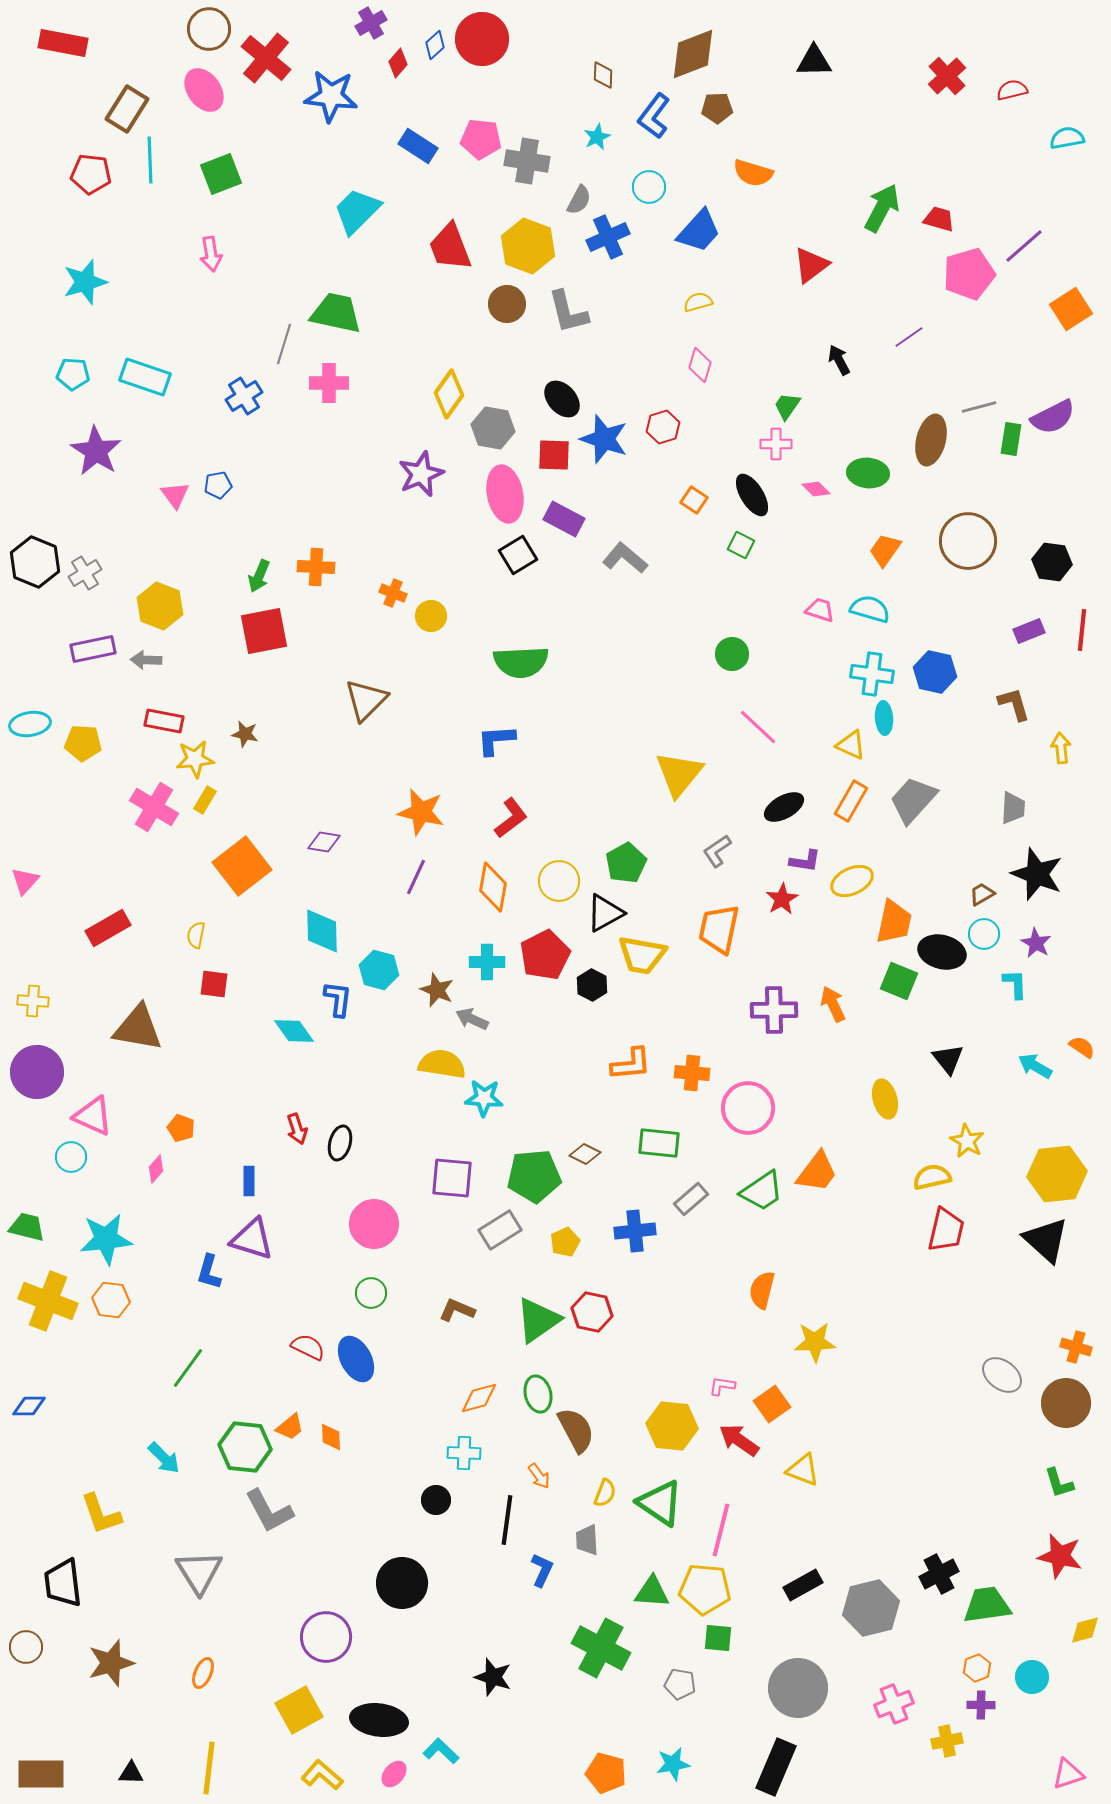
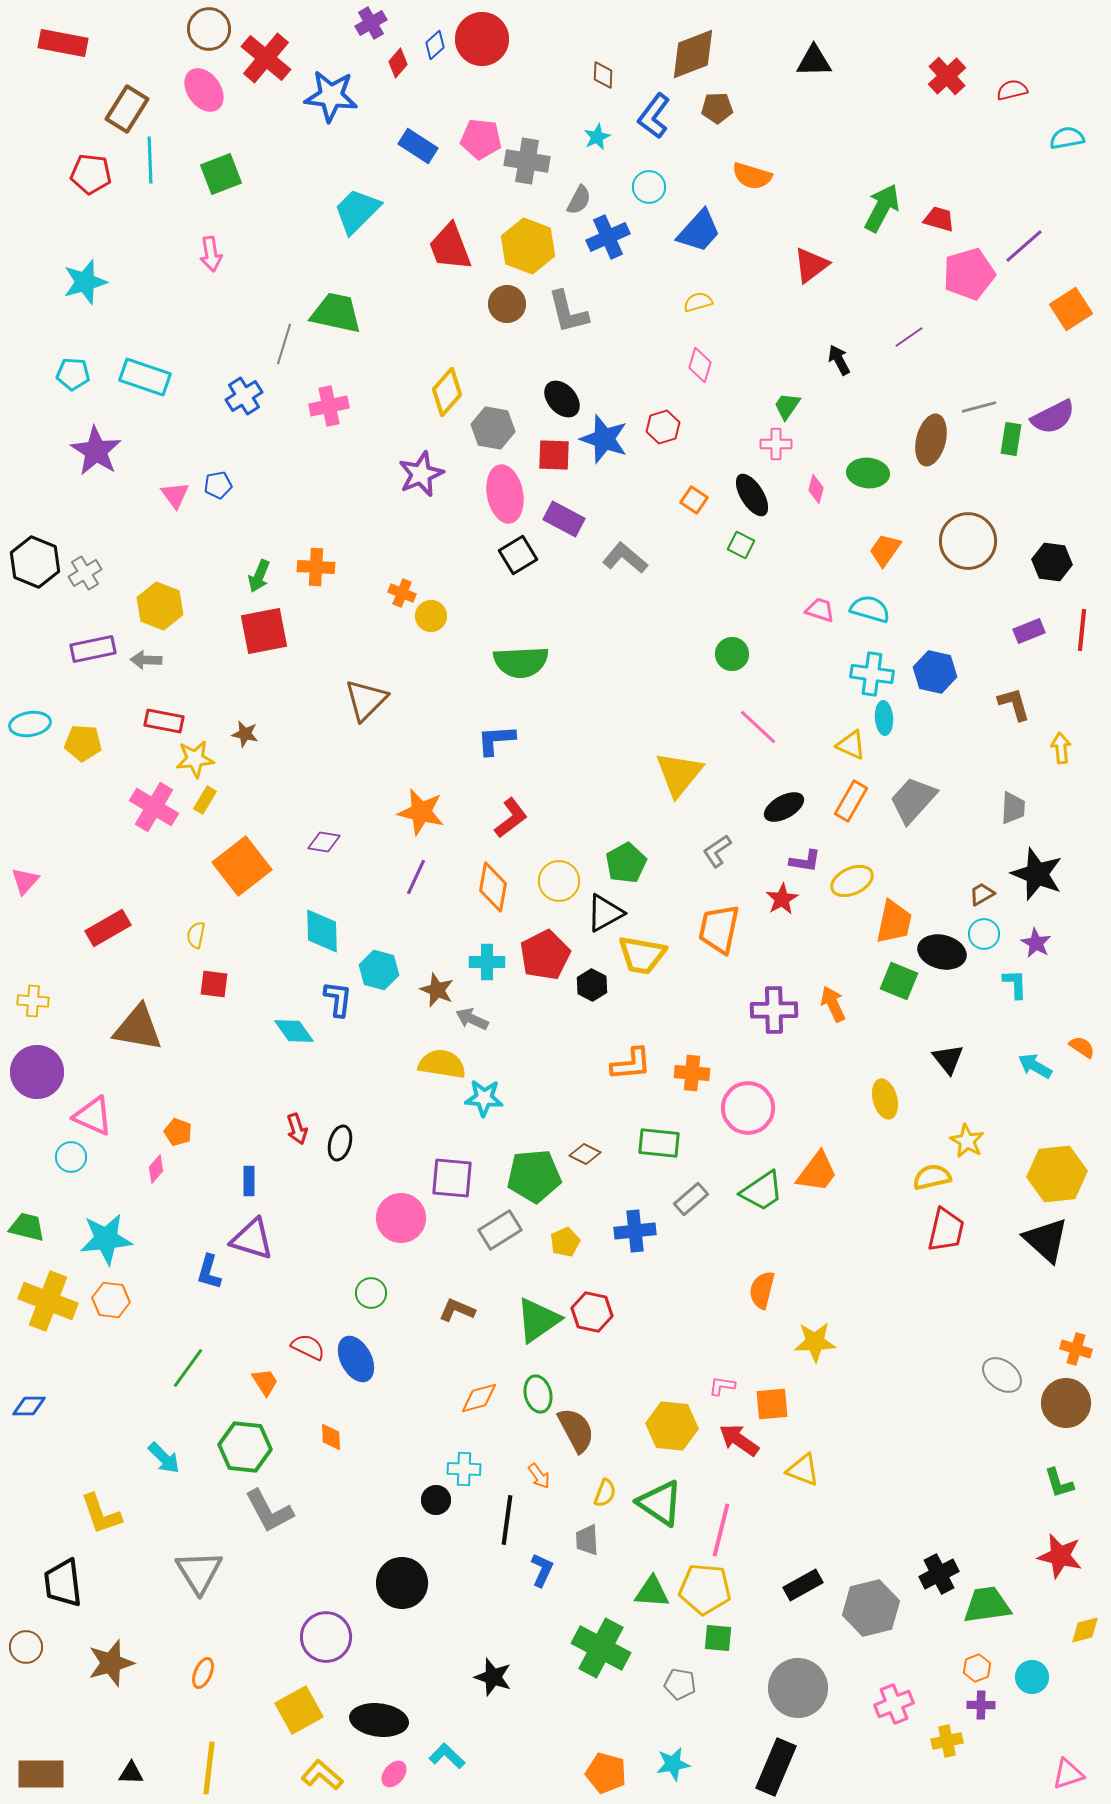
orange semicircle at (753, 173): moved 1 px left, 3 px down
pink cross at (329, 383): moved 23 px down; rotated 12 degrees counterclockwise
yellow diamond at (449, 394): moved 2 px left, 2 px up; rotated 6 degrees clockwise
pink diamond at (816, 489): rotated 60 degrees clockwise
orange cross at (393, 593): moved 9 px right
orange pentagon at (181, 1128): moved 3 px left, 4 px down
pink circle at (374, 1224): moved 27 px right, 6 px up
orange cross at (1076, 1347): moved 2 px down
orange square at (772, 1404): rotated 30 degrees clockwise
orange trapezoid at (290, 1427): moved 25 px left, 45 px up; rotated 84 degrees counterclockwise
cyan cross at (464, 1453): moved 16 px down
cyan L-shape at (441, 1751): moved 6 px right, 5 px down
